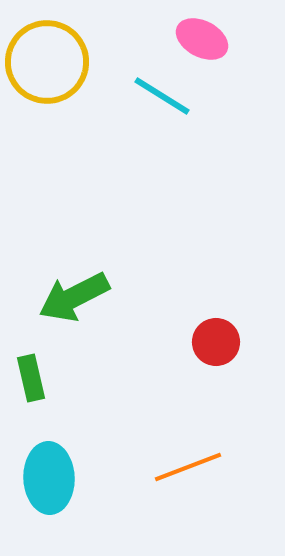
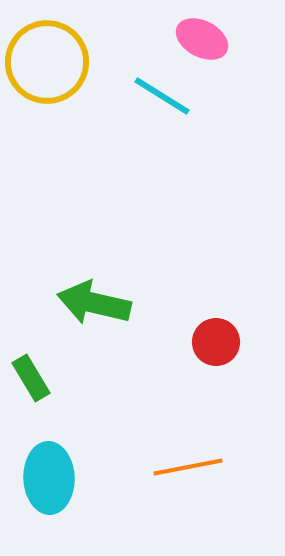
green arrow: moved 20 px right, 6 px down; rotated 40 degrees clockwise
green rectangle: rotated 18 degrees counterclockwise
orange line: rotated 10 degrees clockwise
